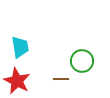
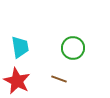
green circle: moved 9 px left, 13 px up
brown line: moved 2 px left; rotated 21 degrees clockwise
